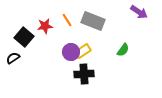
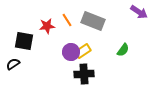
red star: moved 2 px right
black square: moved 4 px down; rotated 30 degrees counterclockwise
black semicircle: moved 6 px down
